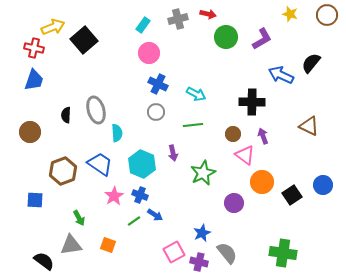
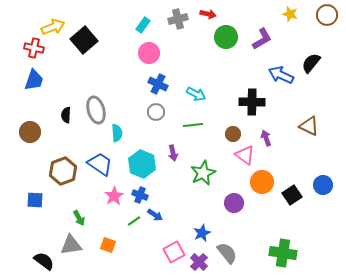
purple arrow at (263, 136): moved 3 px right, 2 px down
purple cross at (199, 262): rotated 30 degrees clockwise
